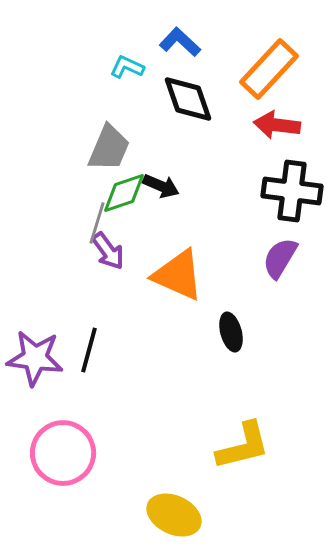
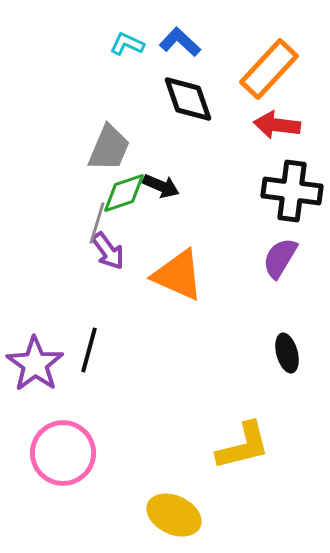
cyan L-shape: moved 23 px up
black ellipse: moved 56 px right, 21 px down
purple star: moved 6 px down; rotated 28 degrees clockwise
